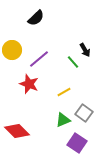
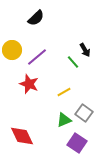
purple line: moved 2 px left, 2 px up
green triangle: moved 1 px right
red diamond: moved 5 px right, 5 px down; rotated 20 degrees clockwise
